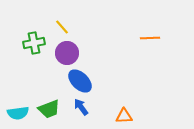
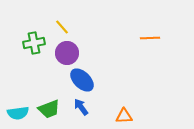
blue ellipse: moved 2 px right, 1 px up
